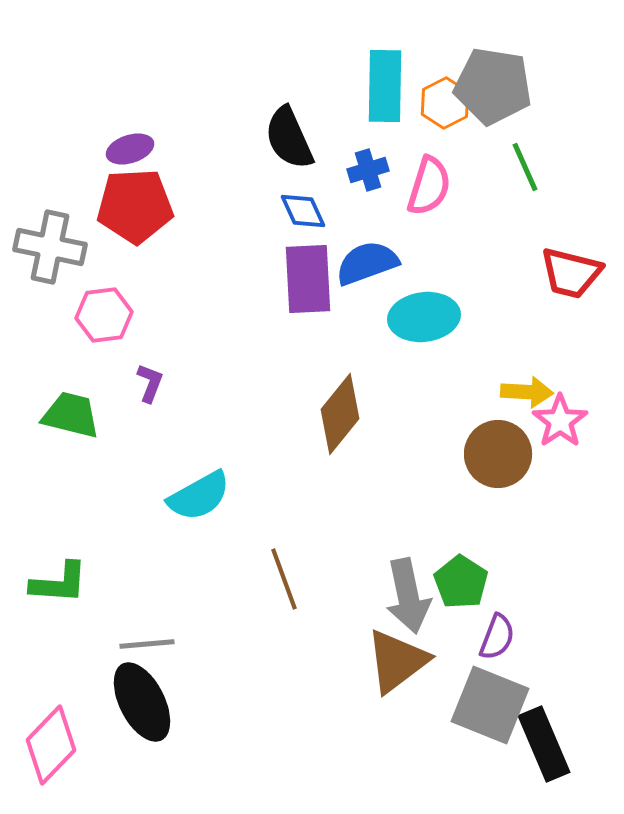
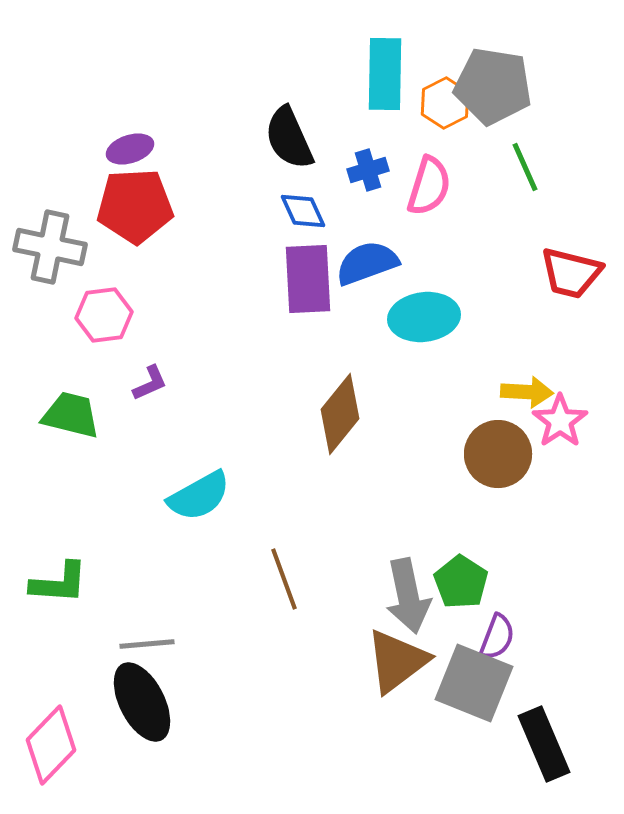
cyan rectangle: moved 12 px up
purple L-shape: rotated 45 degrees clockwise
gray square: moved 16 px left, 22 px up
